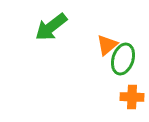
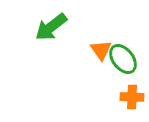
orange triangle: moved 6 px left, 5 px down; rotated 25 degrees counterclockwise
green ellipse: rotated 56 degrees counterclockwise
